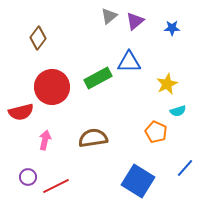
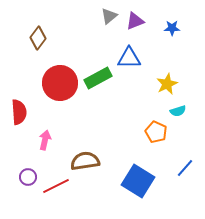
purple triangle: rotated 18 degrees clockwise
blue triangle: moved 4 px up
red circle: moved 8 px right, 4 px up
red semicircle: moved 2 px left; rotated 80 degrees counterclockwise
brown semicircle: moved 8 px left, 23 px down
